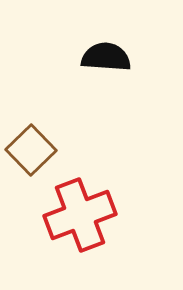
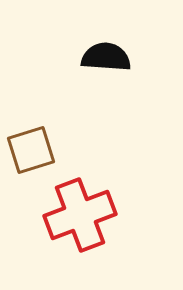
brown square: rotated 27 degrees clockwise
